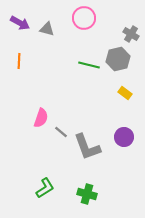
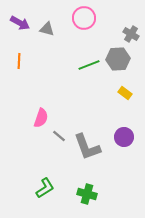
gray hexagon: rotated 10 degrees clockwise
green line: rotated 35 degrees counterclockwise
gray line: moved 2 px left, 4 px down
